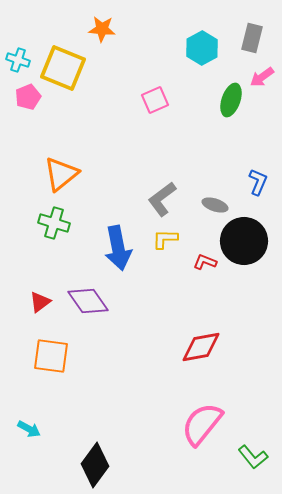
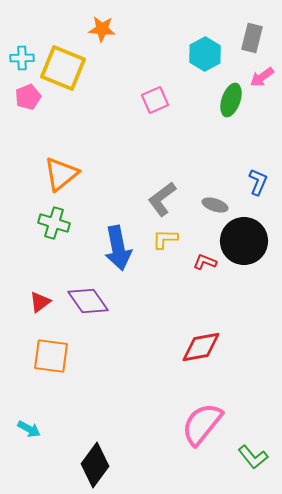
cyan hexagon: moved 3 px right, 6 px down
cyan cross: moved 4 px right, 2 px up; rotated 20 degrees counterclockwise
